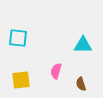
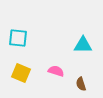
pink semicircle: rotated 91 degrees clockwise
yellow square: moved 7 px up; rotated 30 degrees clockwise
